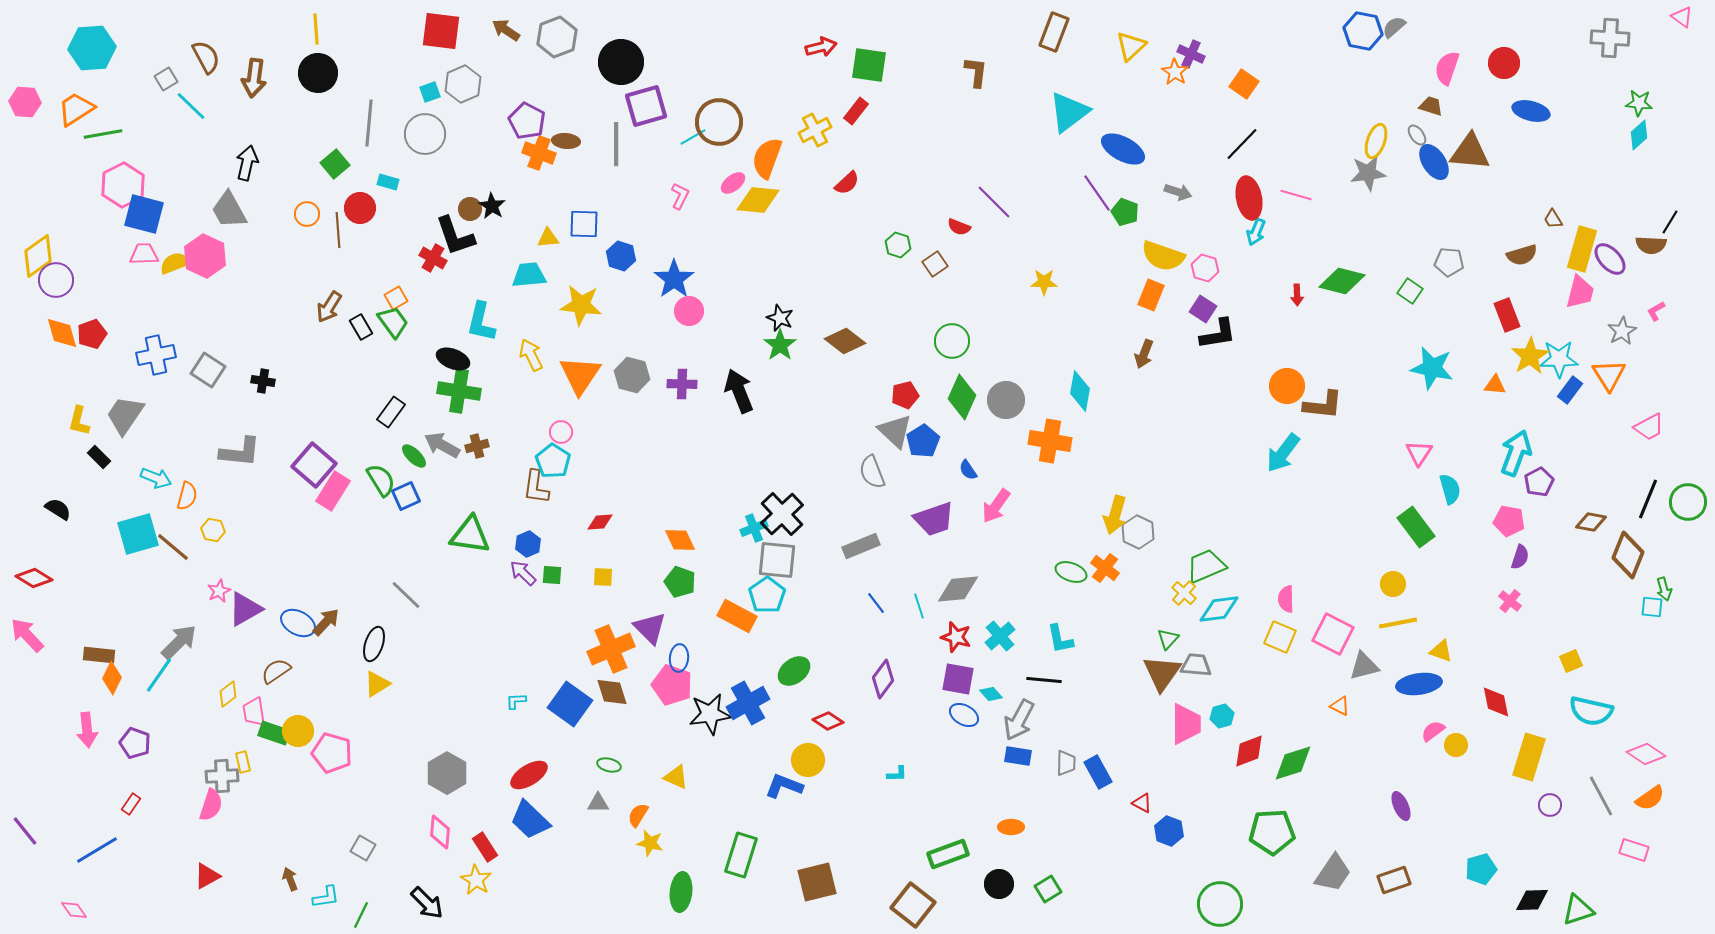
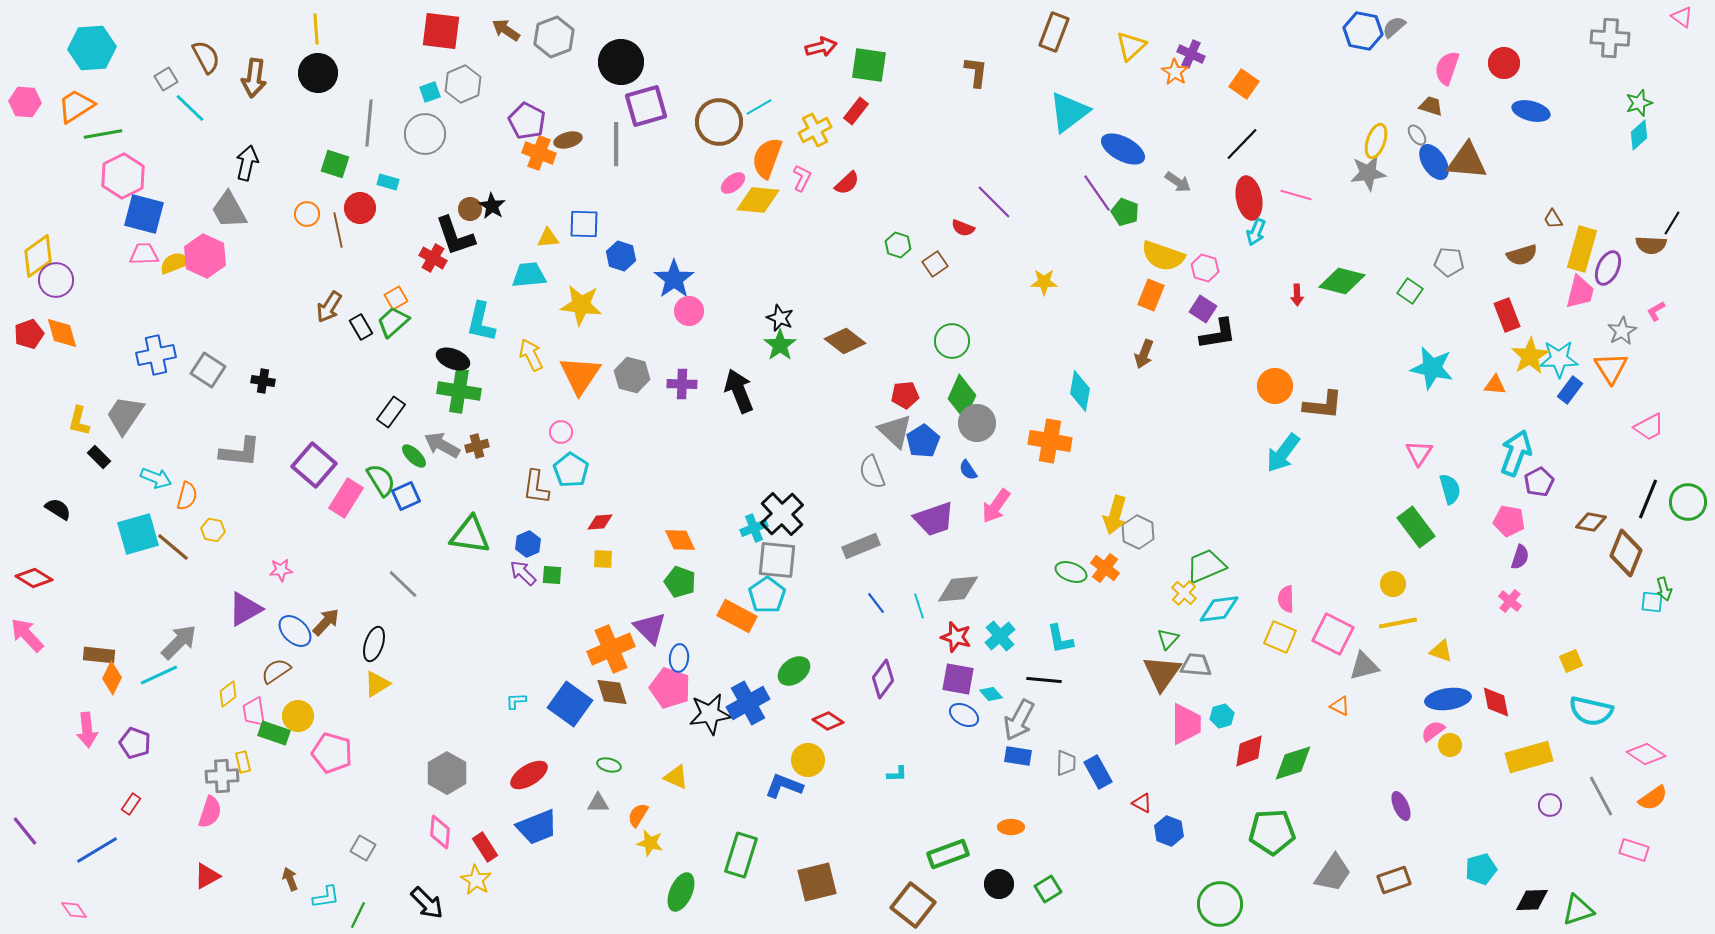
gray hexagon at (557, 37): moved 3 px left
green star at (1639, 103): rotated 24 degrees counterclockwise
cyan line at (191, 106): moved 1 px left, 2 px down
orange trapezoid at (76, 109): moved 3 px up
cyan line at (693, 137): moved 66 px right, 30 px up
brown ellipse at (566, 141): moved 2 px right, 1 px up; rotated 20 degrees counterclockwise
brown triangle at (1470, 152): moved 3 px left, 9 px down
green square at (335, 164): rotated 32 degrees counterclockwise
pink hexagon at (123, 185): moved 9 px up
gray arrow at (1178, 192): moved 10 px up; rotated 16 degrees clockwise
pink L-shape at (680, 196): moved 122 px right, 18 px up
black line at (1670, 222): moved 2 px right, 1 px down
red semicircle at (959, 227): moved 4 px right, 1 px down
brown line at (338, 230): rotated 8 degrees counterclockwise
purple ellipse at (1610, 259): moved 2 px left, 9 px down; rotated 68 degrees clockwise
green trapezoid at (393, 322): rotated 96 degrees counterclockwise
red pentagon at (92, 334): moved 63 px left
orange triangle at (1609, 375): moved 2 px right, 7 px up
orange circle at (1287, 386): moved 12 px left
red pentagon at (905, 395): rotated 8 degrees clockwise
gray circle at (1006, 400): moved 29 px left, 23 px down
cyan pentagon at (553, 461): moved 18 px right, 9 px down
pink rectangle at (333, 491): moved 13 px right, 7 px down
brown diamond at (1628, 555): moved 2 px left, 2 px up
yellow square at (603, 577): moved 18 px up
pink star at (219, 591): moved 62 px right, 21 px up; rotated 20 degrees clockwise
gray line at (406, 595): moved 3 px left, 11 px up
cyan square at (1652, 607): moved 5 px up
blue ellipse at (298, 623): moved 3 px left, 8 px down; rotated 16 degrees clockwise
cyan line at (159, 675): rotated 30 degrees clockwise
blue ellipse at (1419, 684): moved 29 px right, 15 px down
pink pentagon at (672, 685): moved 2 px left, 3 px down
yellow circle at (298, 731): moved 15 px up
yellow circle at (1456, 745): moved 6 px left
yellow rectangle at (1529, 757): rotated 57 degrees clockwise
orange semicircle at (1650, 798): moved 3 px right
pink semicircle at (211, 805): moved 1 px left, 7 px down
blue trapezoid at (530, 820): moved 7 px right, 7 px down; rotated 66 degrees counterclockwise
green ellipse at (681, 892): rotated 18 degrees clockwise
green line at (361, 915): moved 3 px left
